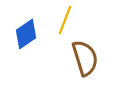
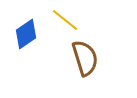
yellow line: rotated 72 degrees counterclockwise
